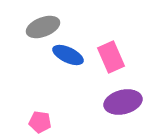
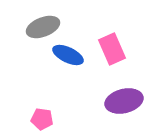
pink rectangle: moved 1 px right, 8 px up
purple ellipse: moved 1 px right, 1 px up
pink pentagon: moved 2 px right, 3 px up
